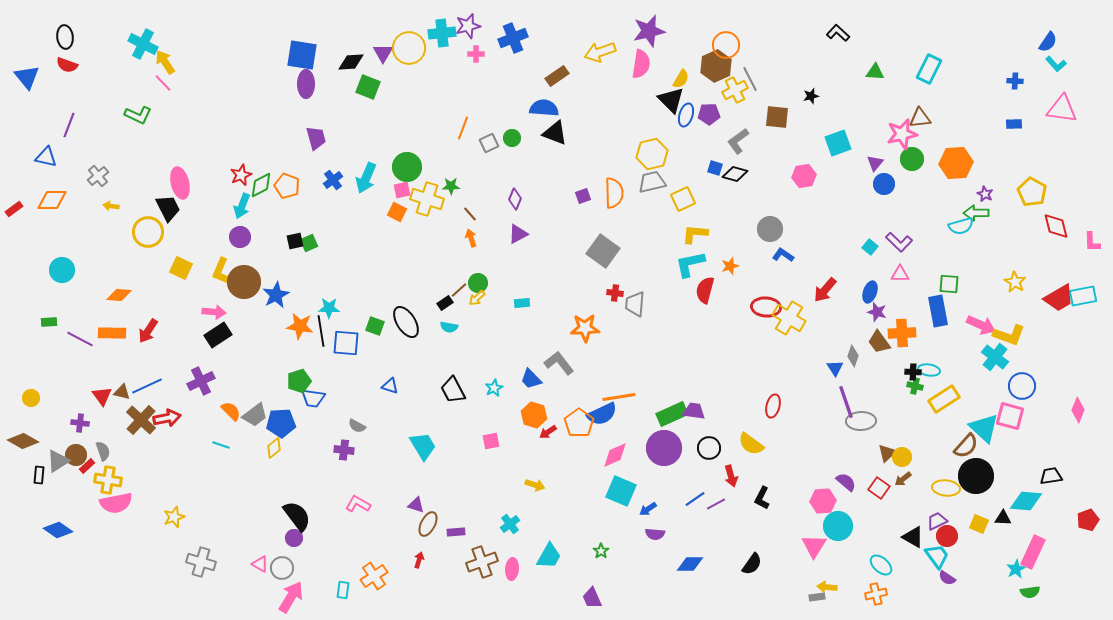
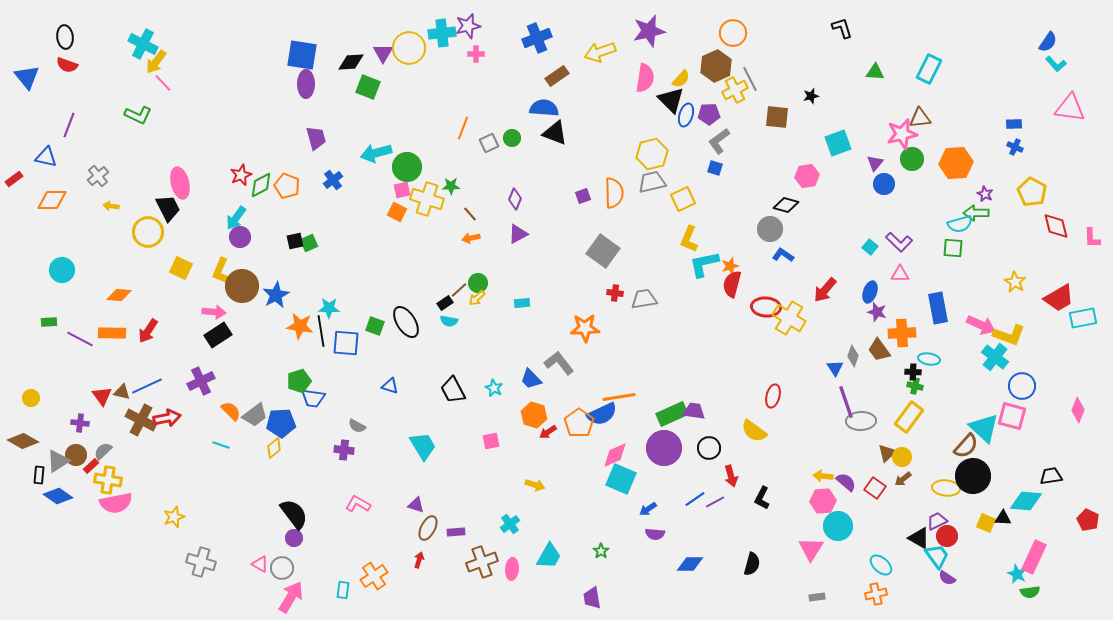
black L-shape at (838, 33): moved 4 px right, 5 px up; rotated 30 degrees clockwise
blue cross at (513, 38): moved 24 px right
orange circle at (726, 45): moved 7 px right, 12 px up
yellow arrow at (165, 62): moved 9 px left; rotated 110 degrees counterclockwise
pink semicircle at (641, 64): moved 4 px right, 14 px down
yellow semicircle at (681, 79): rotated 12 degrees clockwise
blue cross at (1015, 81): moved 66 px down; rotated 21 degrees clockwise
pink triangle at (1062, 109): moved 8 px right, 1 px up
gray L-shape at (738, 141): moved 19 px left
black diamond at (735, 174): moved 51 px right, 31 px down
pink hexagon at (804, 176): moved 3 px right
cyan arrow at (366, 178): moved 10 px right, 25 px up; rotated 52 degrees clockwise
cyan arrow at (242, 206): moved 6 px left, 12 px down; rotated 15 degrees clockwise
red rectangle at (14, 209): moved 30 px up
cyan semicircle at (961, 226): moved 1 px left, 2 px up
yellow L-shape at (695, 234): moved 6 px left, 5 px down; rotated 72 degrees counterclockwise
orange arrow at (471, 238): rotated 84 degrees counterclockwise
pink L-shape at (1092, 242): moved 4 px up
cyan L-shape at (690, 264): moved 14 px right
brown circle at (244, 282): moved 2 px left, 4 px down
green square at (949, 284): moved 4 px right, 36 px up
red semicircle at (705, 290): moved 27 px right, 6 px up
cyan rectangle at (1083, 296): moved 22 px down
gray trapezoid at (635, 304): moved 9 px right, 5 px up; rotated 76 degrees clockwise
blue rectangle at (938, 311): moved 3 px up
cyan semicircle at (449, 327): moved 6 px up
brown trapezoid at (879, 342): moved 8 px down
cyan ellipse at (929, 370): moved 11 px up
cyan star at (494, 388): rotated 18 degrees counterclockwise
yellow rectangle at (944, 399): moved 35 px left, 18 px down; rotated 20 degrees counterclockwise
red ellipse at (773, 406): moved 10 px up
pink square at (1010, 416): moved 2 px right
brown cross at (141, 420): rotated 16 degrees counterclockwise
yellow semicircle at (751, 444): moved 3 px right, 13 px up
gray semicircle at (103, 451): rotated 114 degrees counterclockwise
red rectangle at (87, 466): moved 4 px right
black circle at (976, 476): moved 3 px left
red square at (879, 488): moved 4 px left
cyan square at (621, 491): moved 12 px up
purple line at (716, 504): moved 1 px left, 2 px up
black semicircle at (297, 516): moved 3 px left, 2 px up
red pentagon at (1088, 520): rotated 25 degrees counterclockwise
brown ellipse at (428, 524): moved 4 px down
yellow square at (979, 524): moved 7 px right, 1 px up
blue diamond at (58, 530): moved 34 px up
black triangle at (913, 537): moved 6 px right, 1 px down
pink triangle at (814, 546): moved 3 px left, 3 px down
pink rectangle at (1033, 552): moved 1 px right, 5 px down
black semicircle at (752, 564): rotated 20 degrees counterclockwise
cyan star at (1016, 569): moved 1 px right, 5 px down; rotated 18 degrees counterclockwise
yellow arrow at (827, 587): moved 4 px left, 111 px up
purple trapezoid at (592, 598): rotated 15 degrees clockwise
